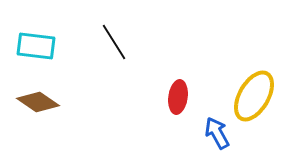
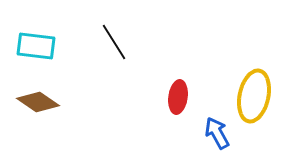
yellow ellipse: rotated 18 degrees counterclockwise
